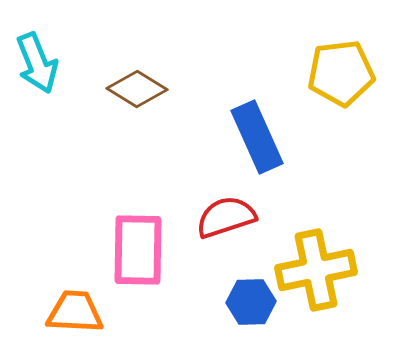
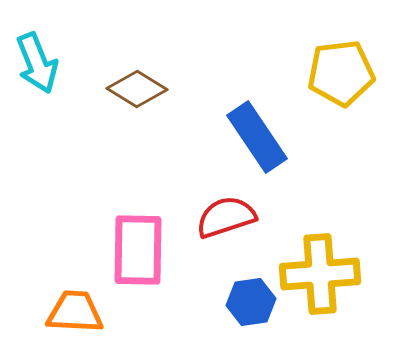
blue rectangle: rotated 10 degrees counterclockwise
yellow cross: moved 4 px right, 4 px down; rotated 8 degrees clockwise
blue hexagon: rotated 6 degrees counterclockwise
